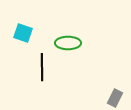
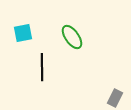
cyan square: rotated 30 degrees counterclockwise
green ellipse: moved 4 px right, 6 px up; rotated 55 degrees clockwise
